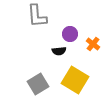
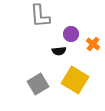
gray L-shape: moved 3 px right
purple circle: moved 1 px right
